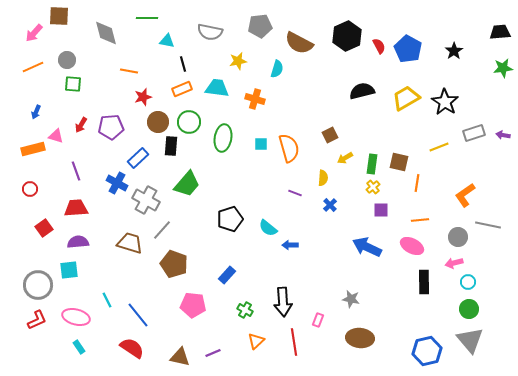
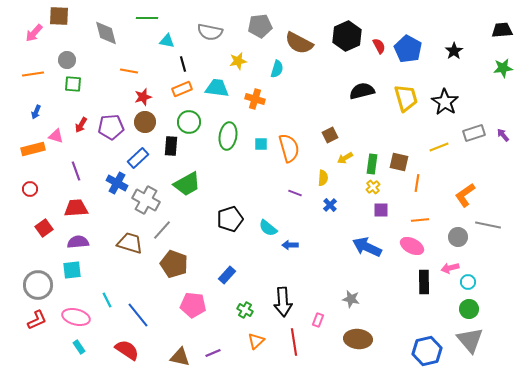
black trapezoid at (500, 32): moved 2 px right, 2 px up
orange line at (33, 67): moved 7 px down; rotated 15 degrees clockwise
yellow trapezoid at (406, 98): rotated 104 degrees clockwise
brown circle at (158, 122): moved 13 px left
purple arrow at (503, 135): rotated 40 degrees clockwise
green ellipse at (223, 138): moved 5 px right, 2 px up
green trapezoid at (187, 184): rotated 20 degrees clockwise
pink arrow at (454, 263): moved 4 px left, 5 px down
cyan square at (69, 270): moved 3 px right
brown ellipse at (360, 338): moved 2 px left, 1 px down
red semicircle at (132, 348): moved 5 px left, 2 px down
